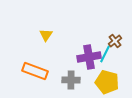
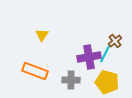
yellow triangle: moved 4 px left
